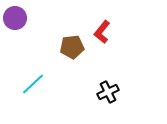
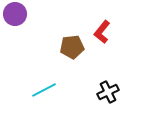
purple circle: moved 4 px up
cyan line: moved 11 px right, 6 px down; rotated 15 degrees clockwise
